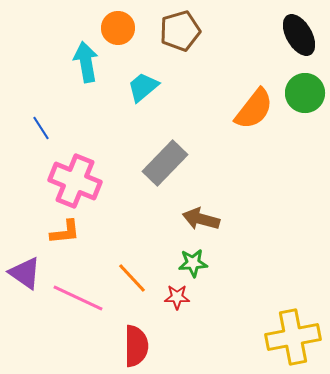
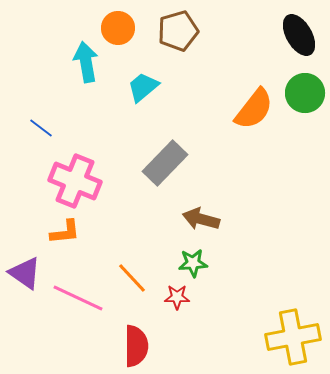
brown pentagon: moved 2 px left
blue line: rotated 20 degrees counterclockwise
